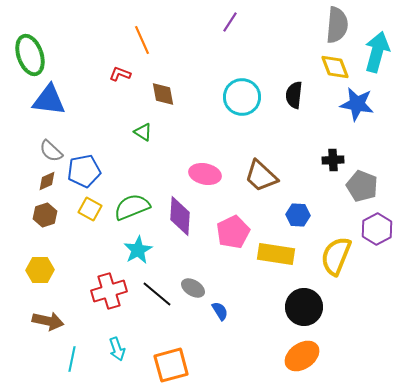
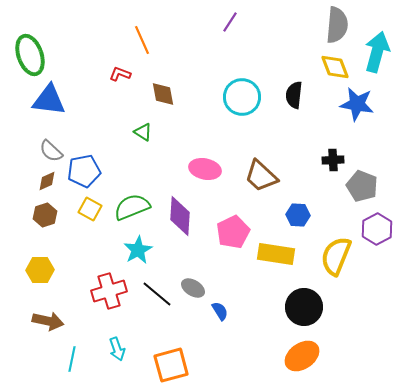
pink ellipse at (205, 174): moved 5 px up
